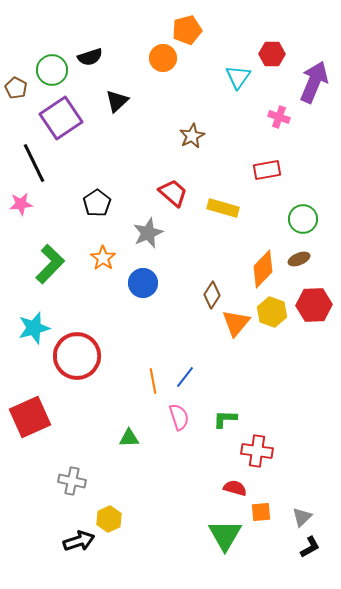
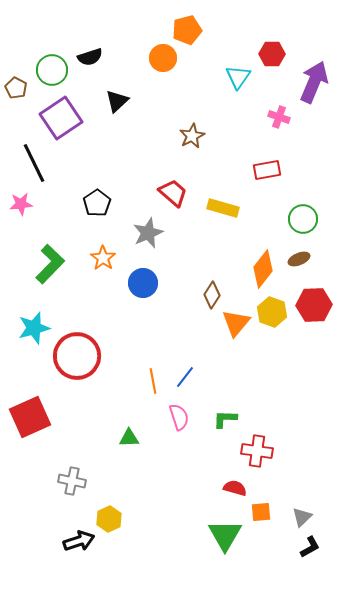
orange diamond at (263, 269): rotated 6 degrees counterclockwise
